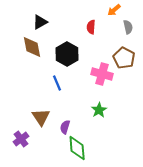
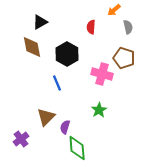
brown pentagon: rotated 10 degrees counterclockwise
brown triangle: moved 5 px right; rotated 18 degrees clockwise
